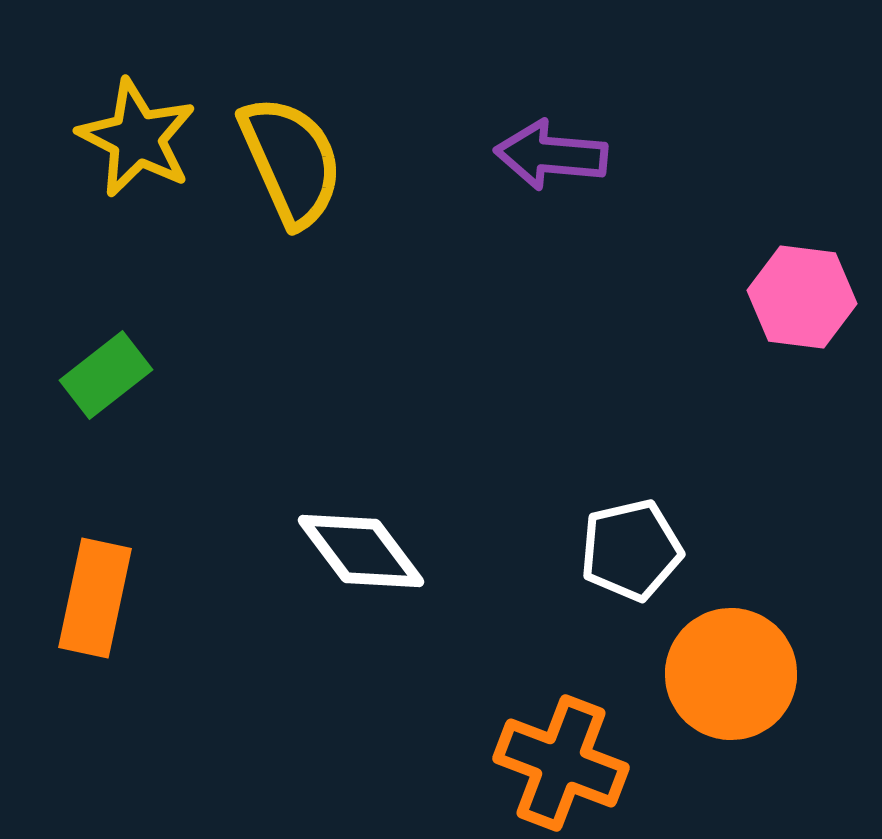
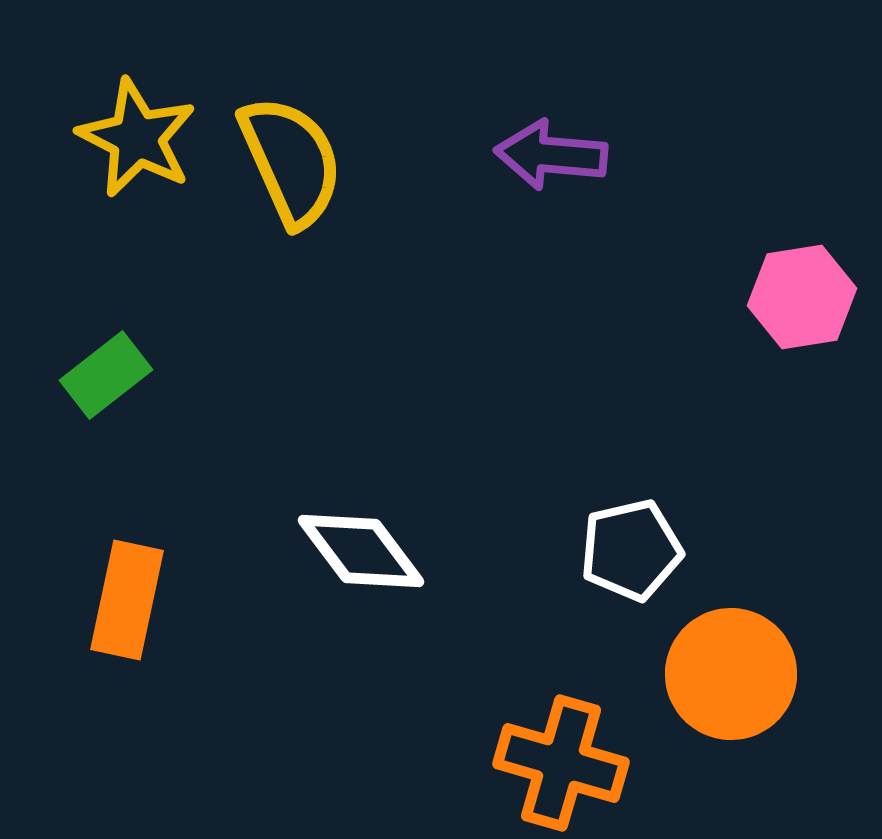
pink hexagon: rotated 16 degrees counterclockwise
orange rectangle: moved 32 px right, 2 px down
orange cross: rotated 5 degrees counterclockwise
